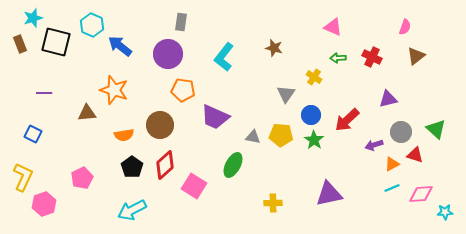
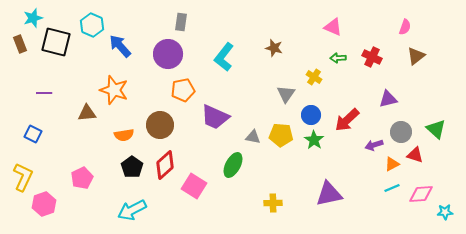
blue arrow at (120, 46): rotated 10 degrees clockwise
orange pentagon at (183, 90): rotated 20 degrees counterclockwise
